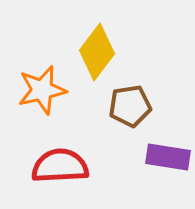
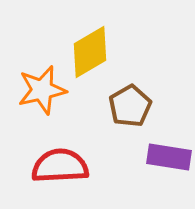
yellow diamond: moved 7 px left; rotated 22 degrees clockwise
brown pentagon: rotated 21 degrees counterclockwise
purple rectangle: moved 1 px right
